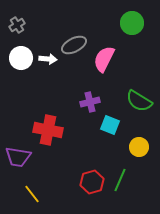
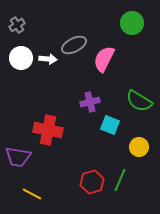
yellow line: rotated 24 degrees counterclockwise
